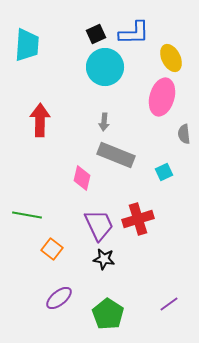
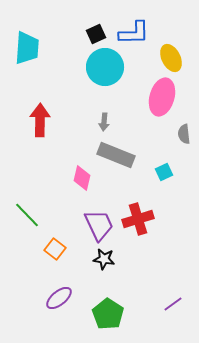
cyan trapezoid: moved 3 px down
green line: rotated 36 degrees clockwise
orange square: moved 3 px right
purple line: moved 4 px right
